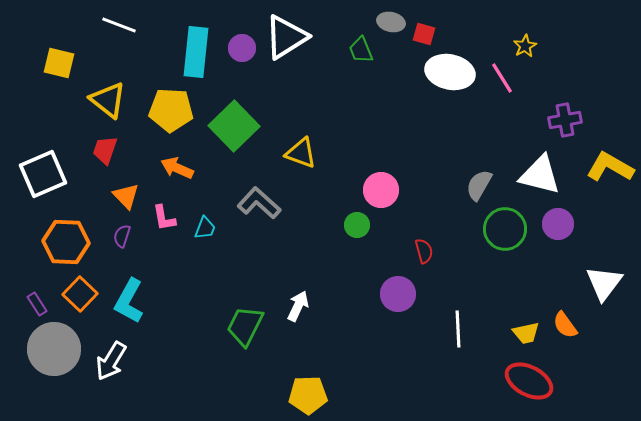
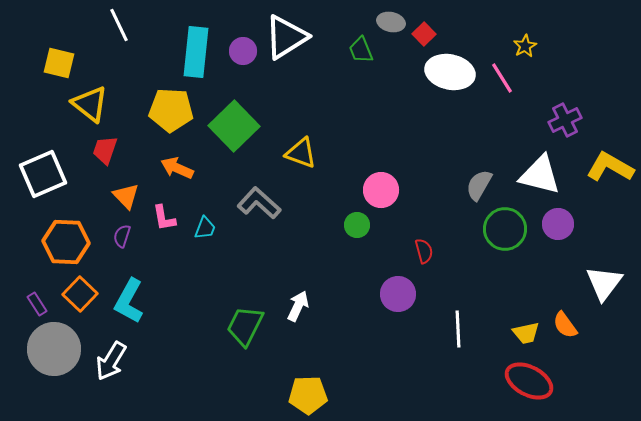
white line at (119, 25): rotated 44 degrees clockwise
red square at (424, 34): rotated 30 degrees clockwise
purple circle at (242, 48): moved 1 px right, 3 px down
yellow triangle at (108, 100): moved 18 px left, 4 px down
purple cross at (565, 120): rotated 16 degrees counterclockwise
